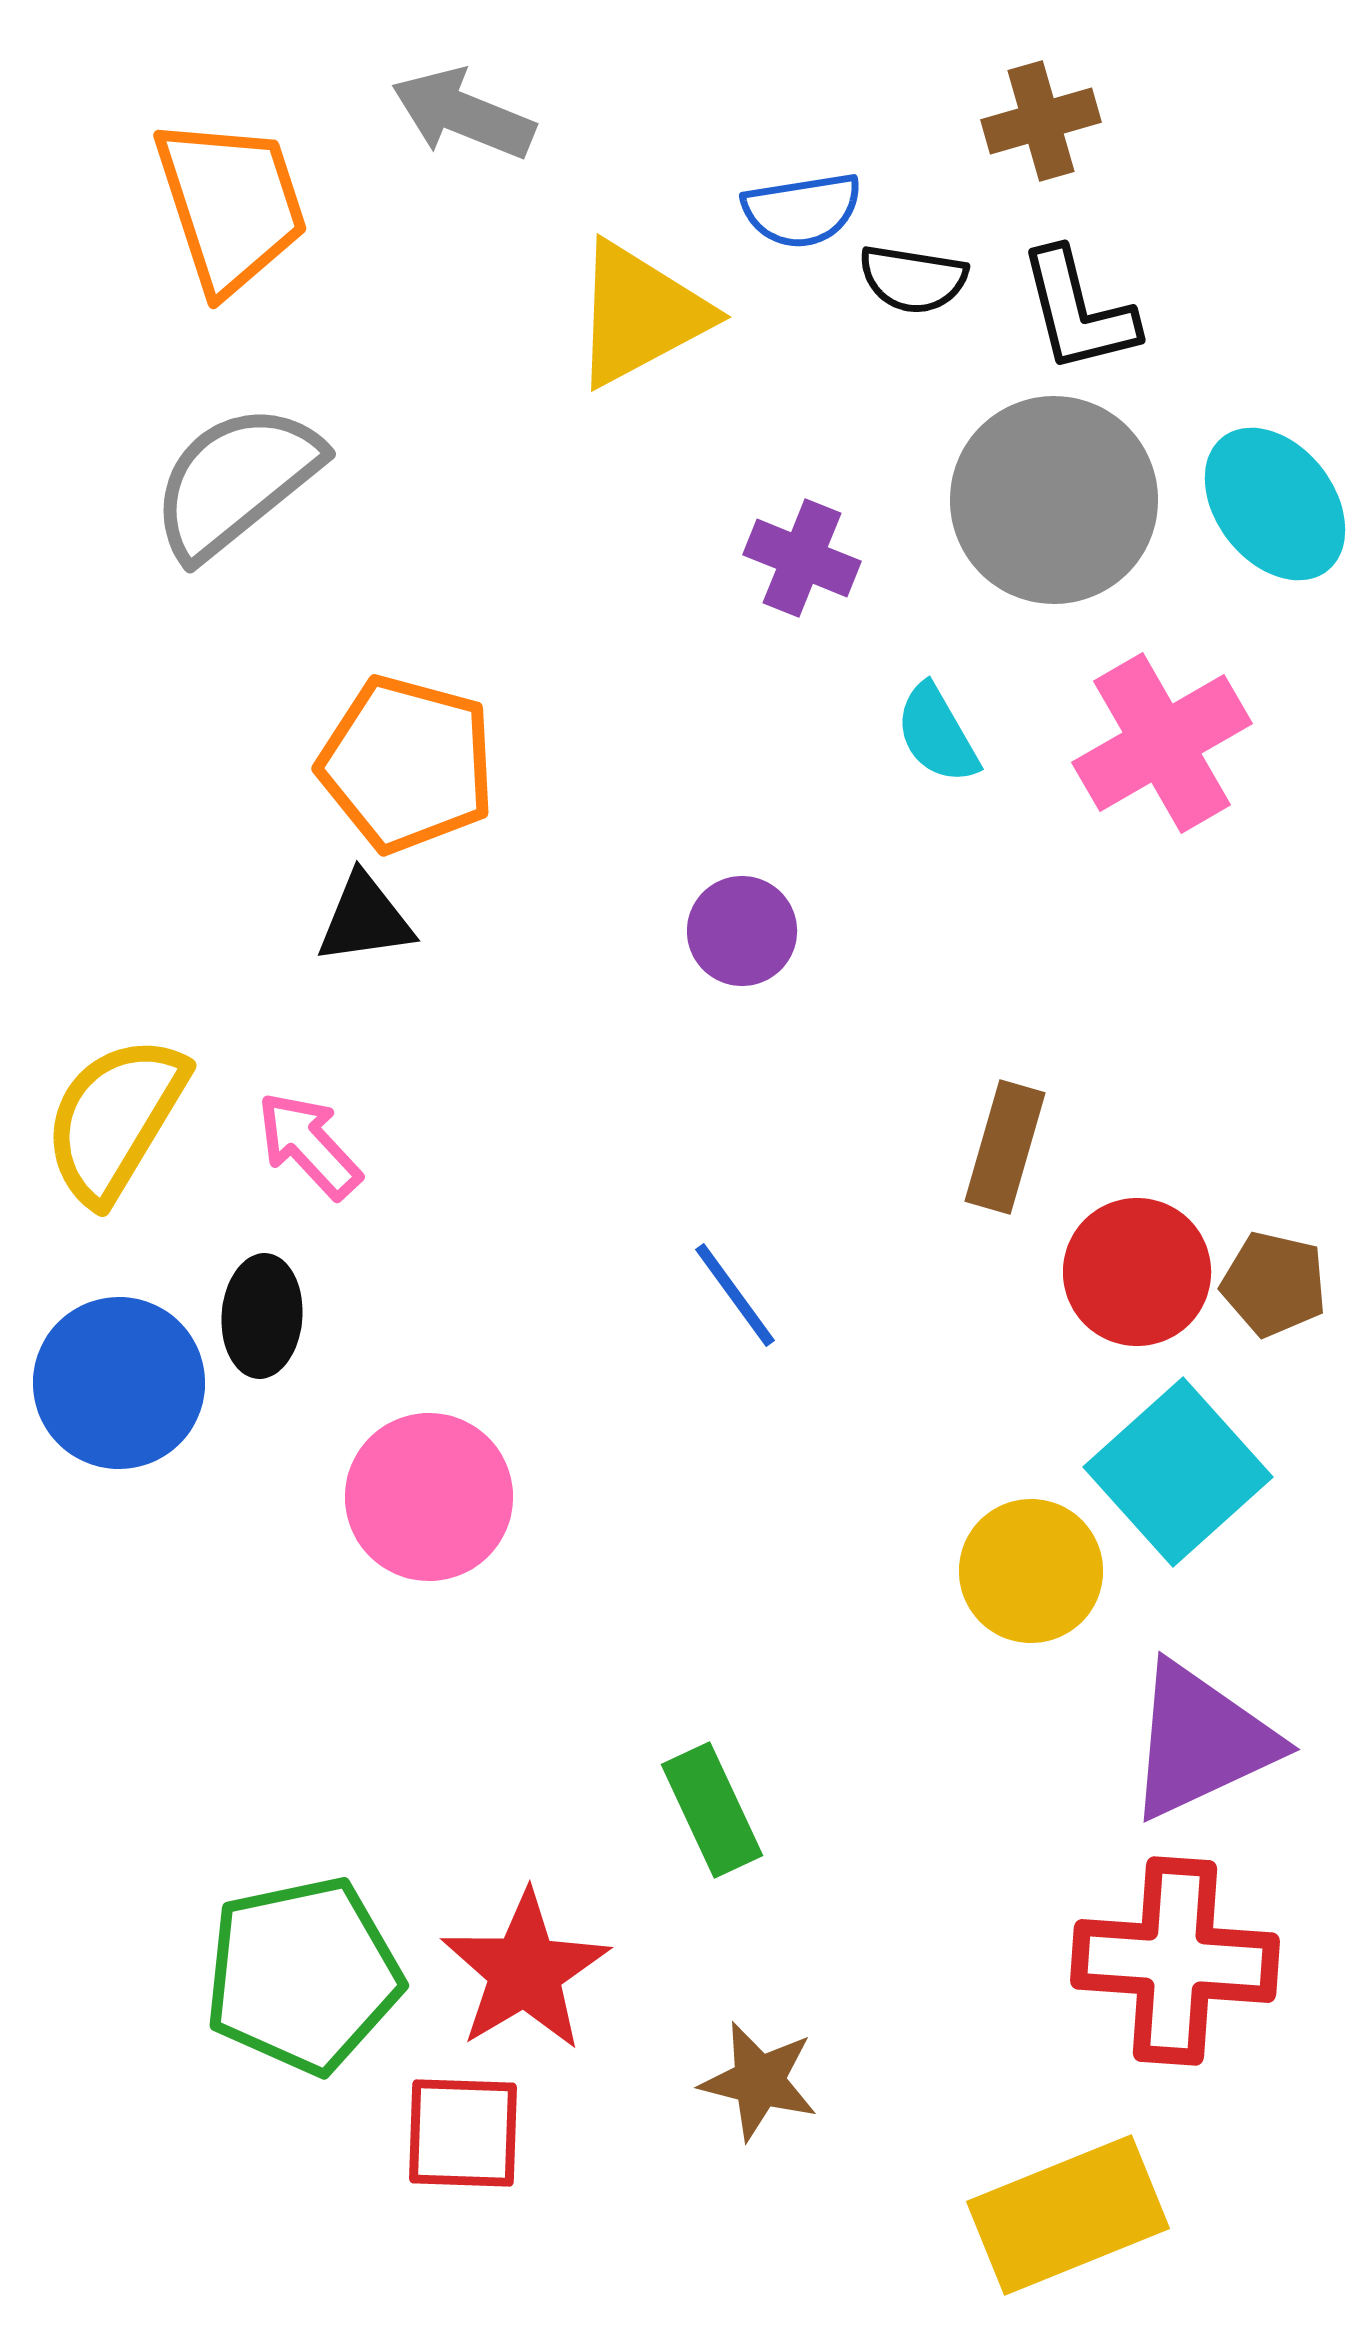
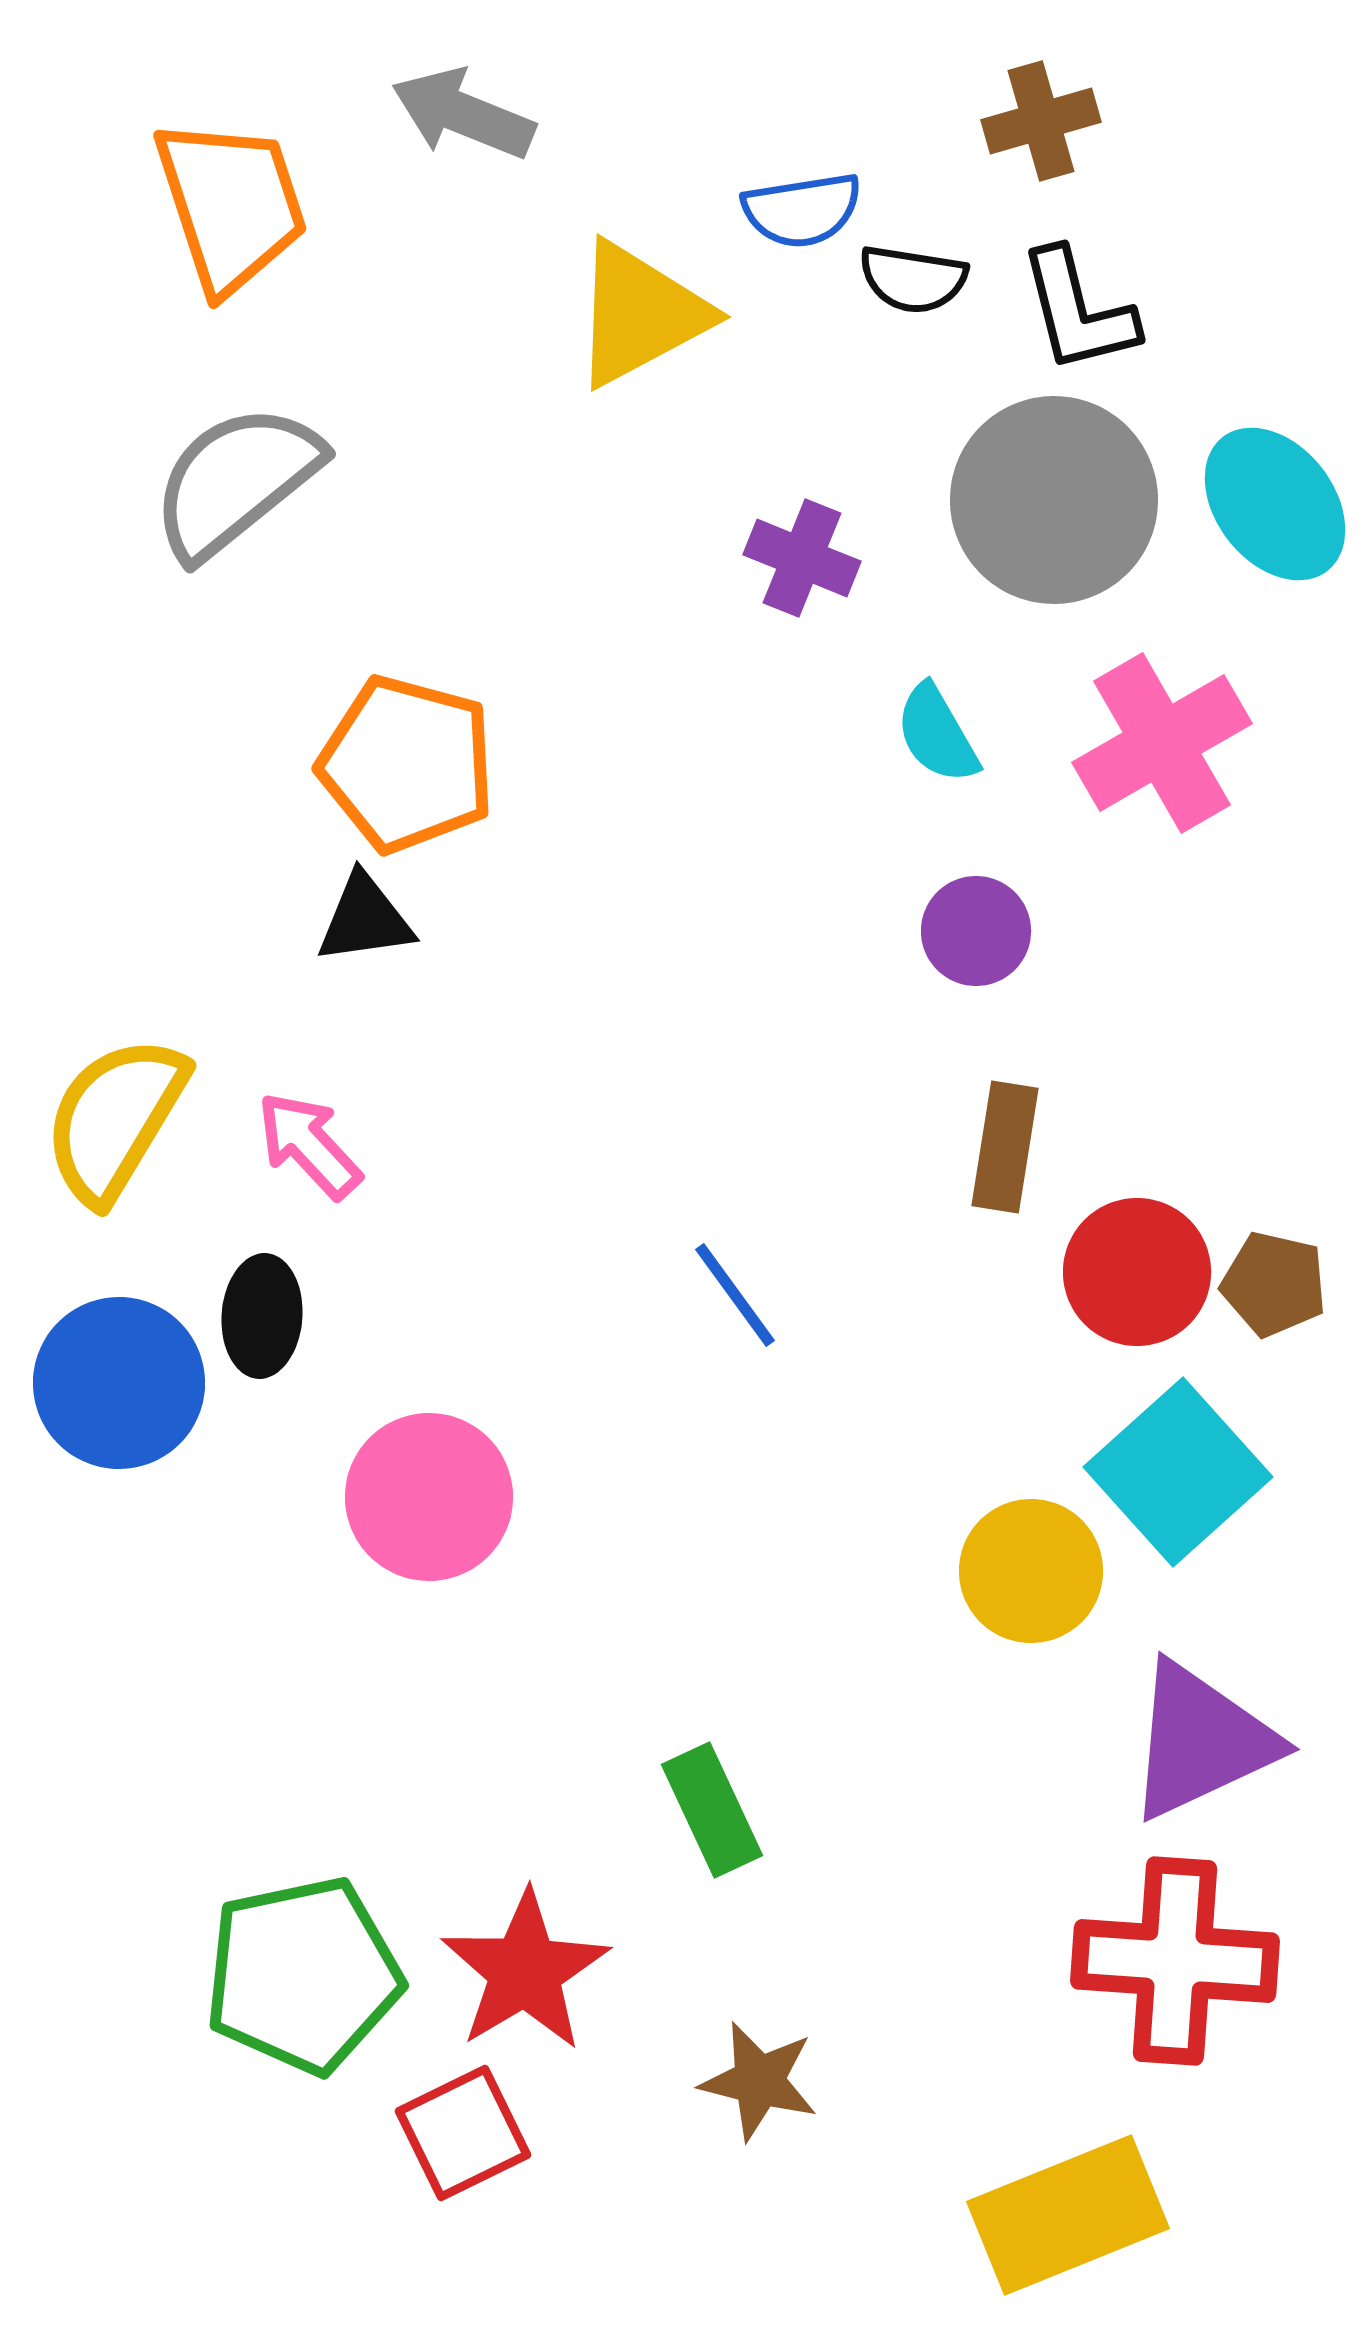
purple circle: moved 234 px right
brown rectangle: rotated 7 degrees counterclockwise
red square: rotated 28 degrees counterclockwise
